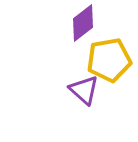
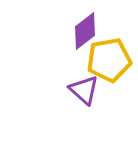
purple diamond: moved 2 px right, 8 px down
